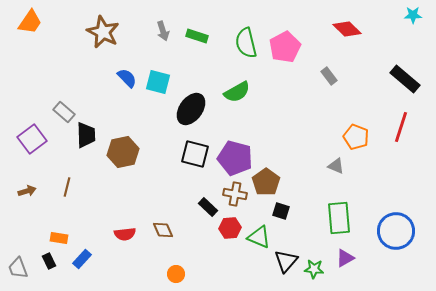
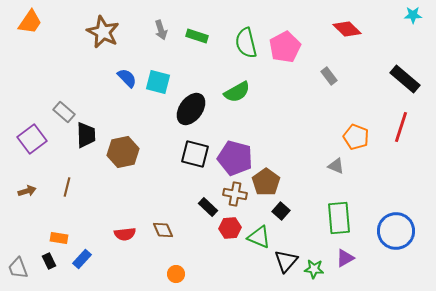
gray arrow at (163, 31): moved 2 px left, 1 px up
black square at (281, 211): rotated 24 degrees clockwise
